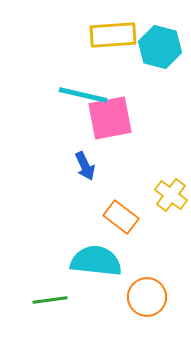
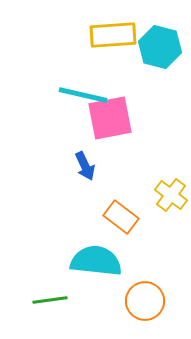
orange circle: moved 2 px left, 4 px down
